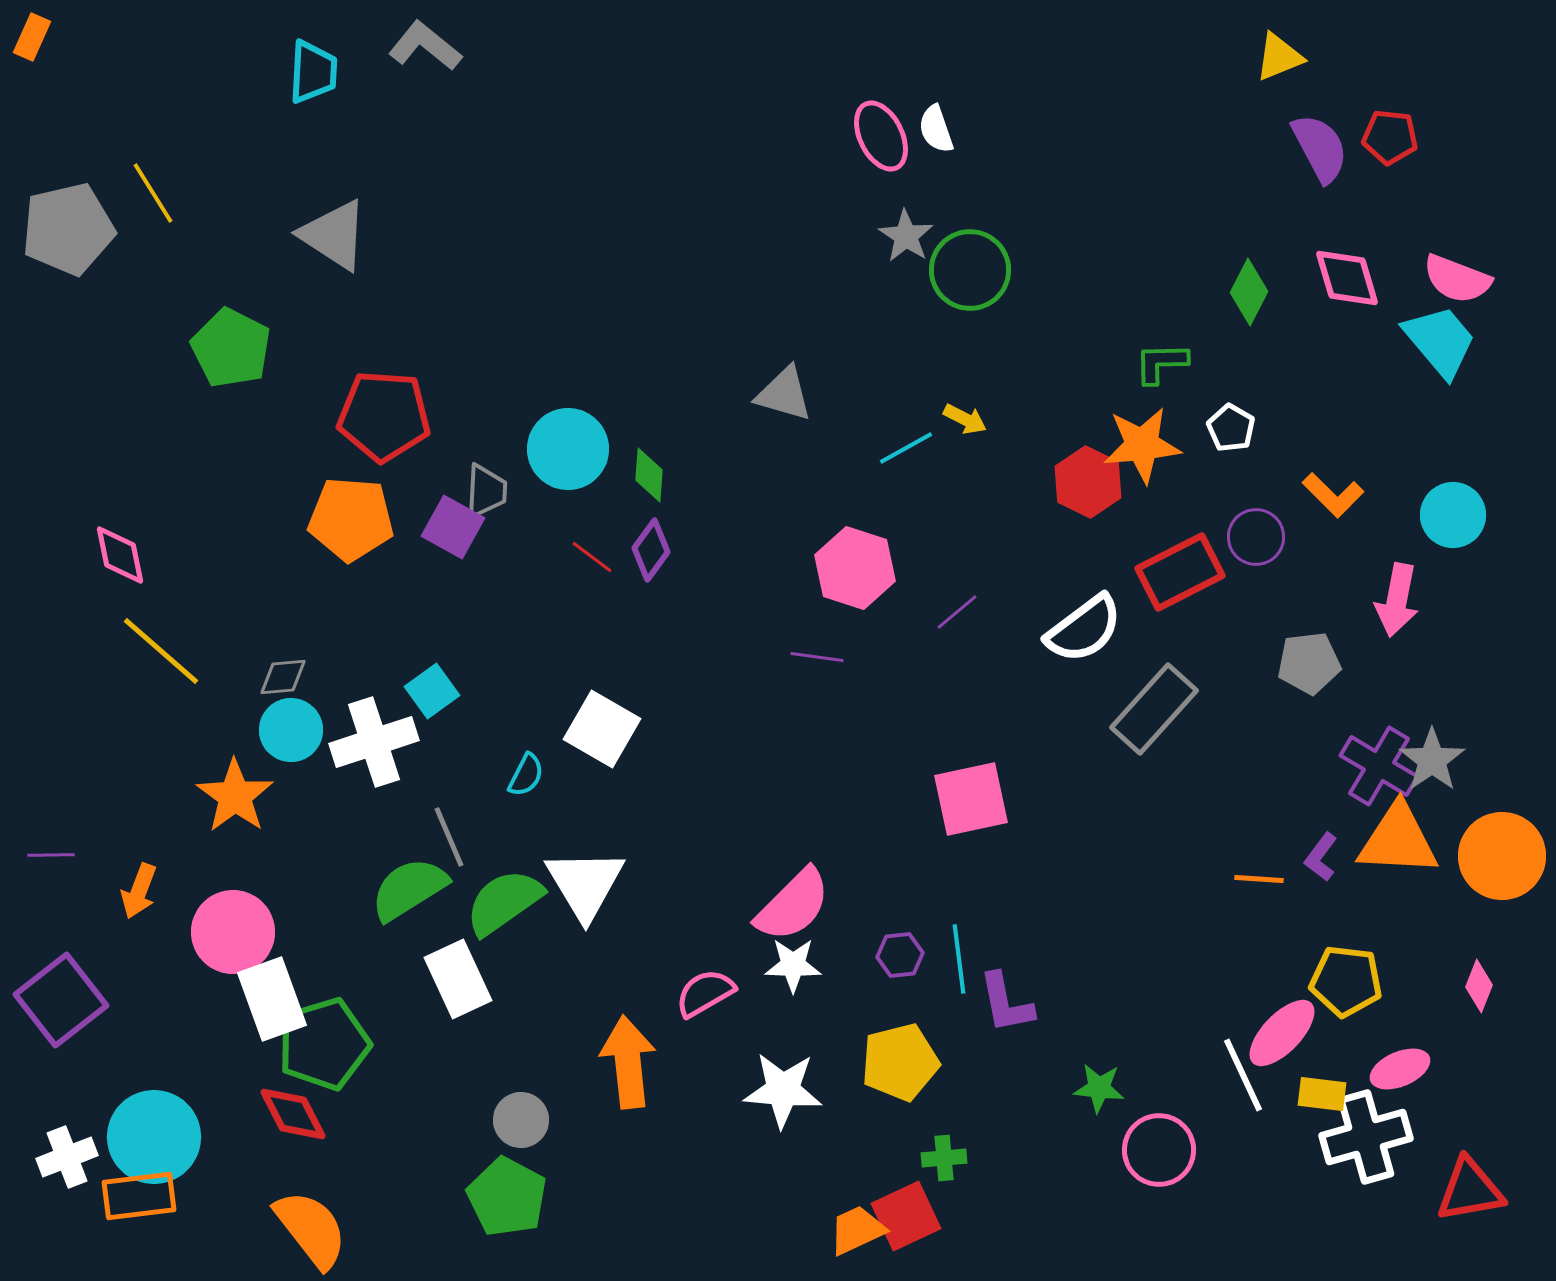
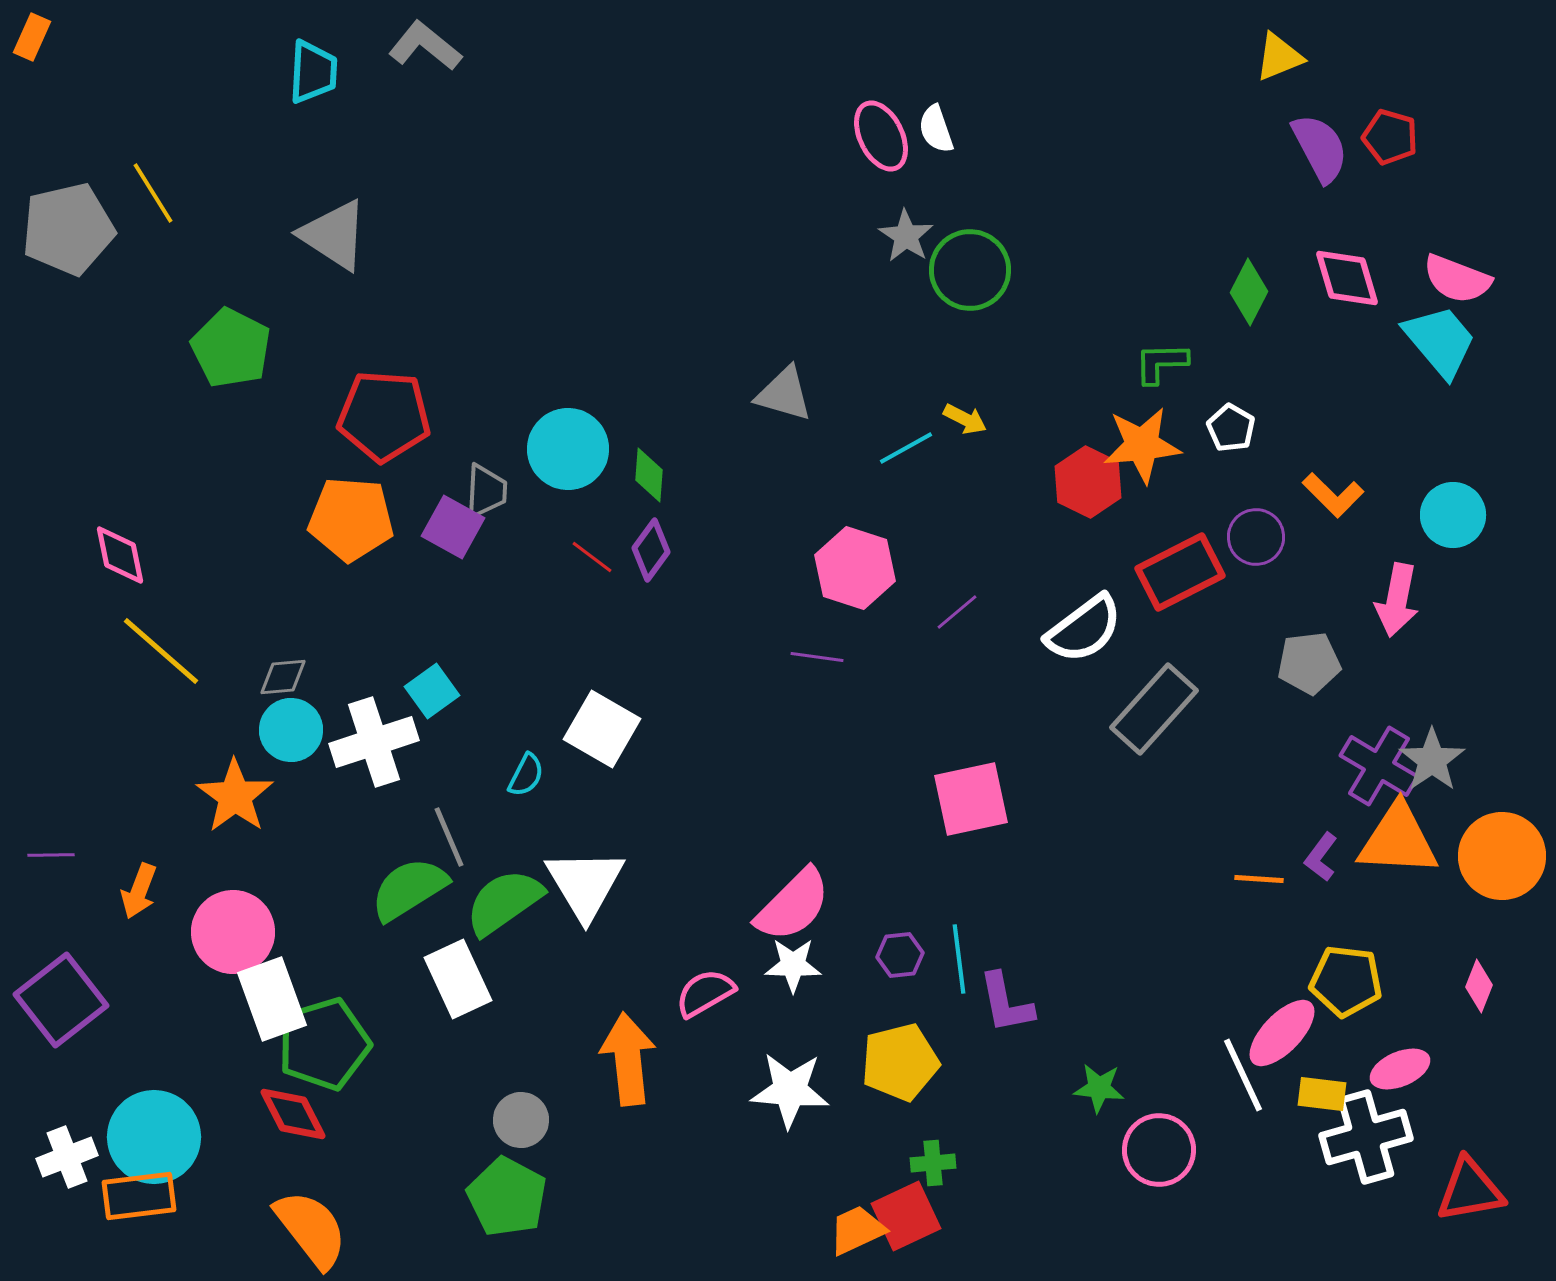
red pentagon at (1390, 137): rotated 10 degrees clockwise
orange arrow at (628, 1062): moved 3 px up
white star at (783, 1090): moved 7 px right
green cross at (944, 1158): moved 11 px left, 5 px down
